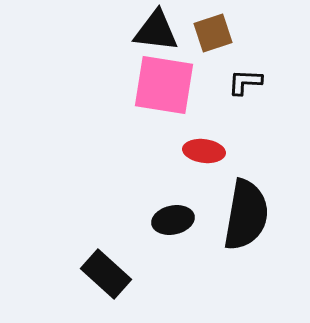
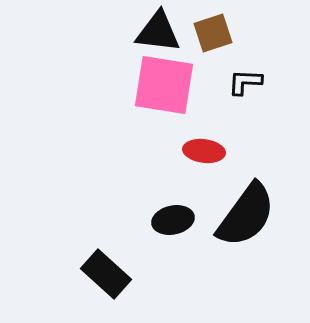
black triangle: moved 2 px right, 1 px down
black semicircle: rotated 26 degrees clockwise
